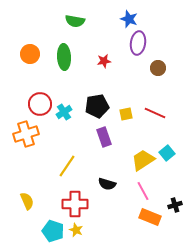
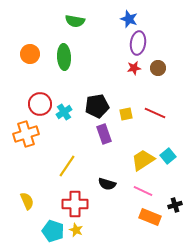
red star: moved 30 px right, 7 px down
purple rectangle: moved 3 px up
cyan square: moved 1 px right, 3 px down
pink line: rotated 36 degrees counterclockwise
